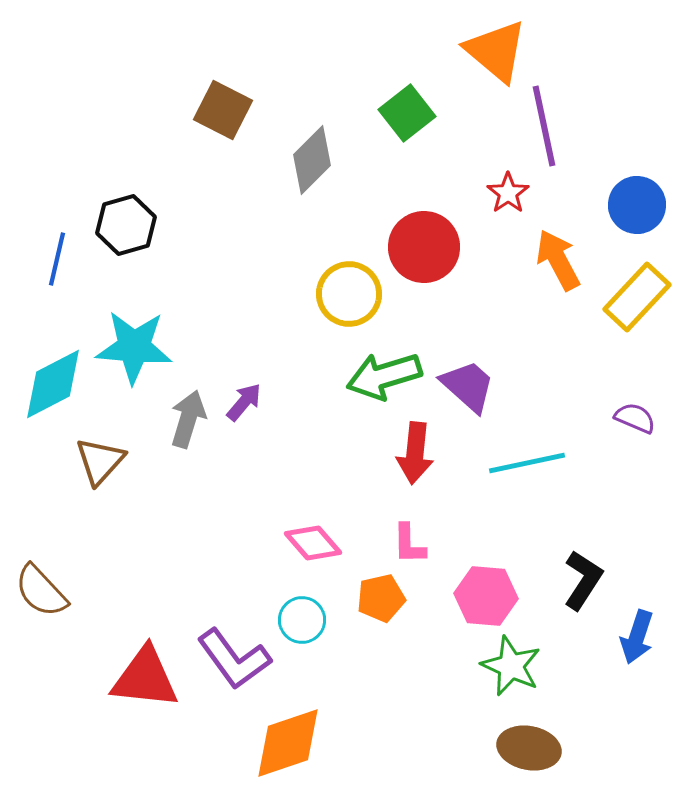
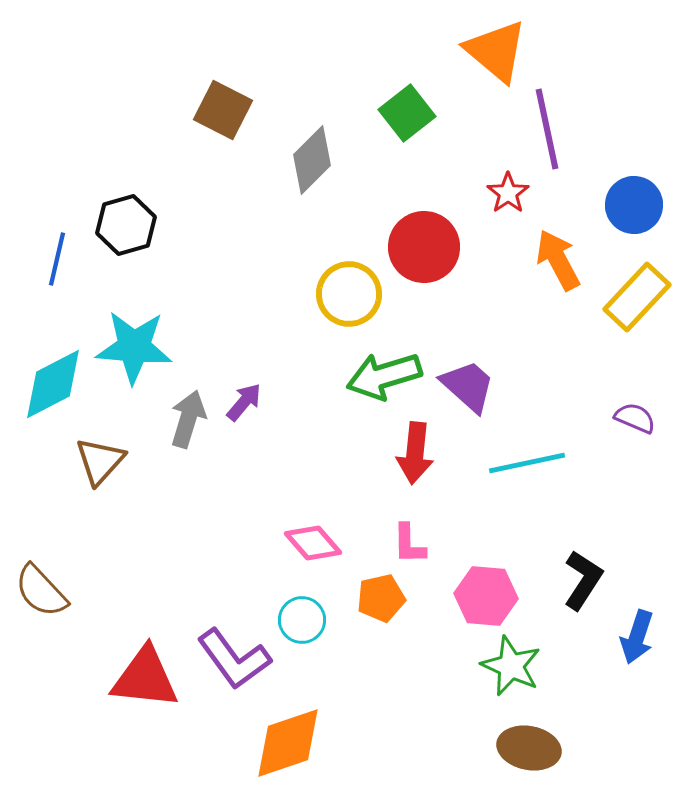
purple line: moved 3 px right, 3 px down
blue circle: moved 3 px left
